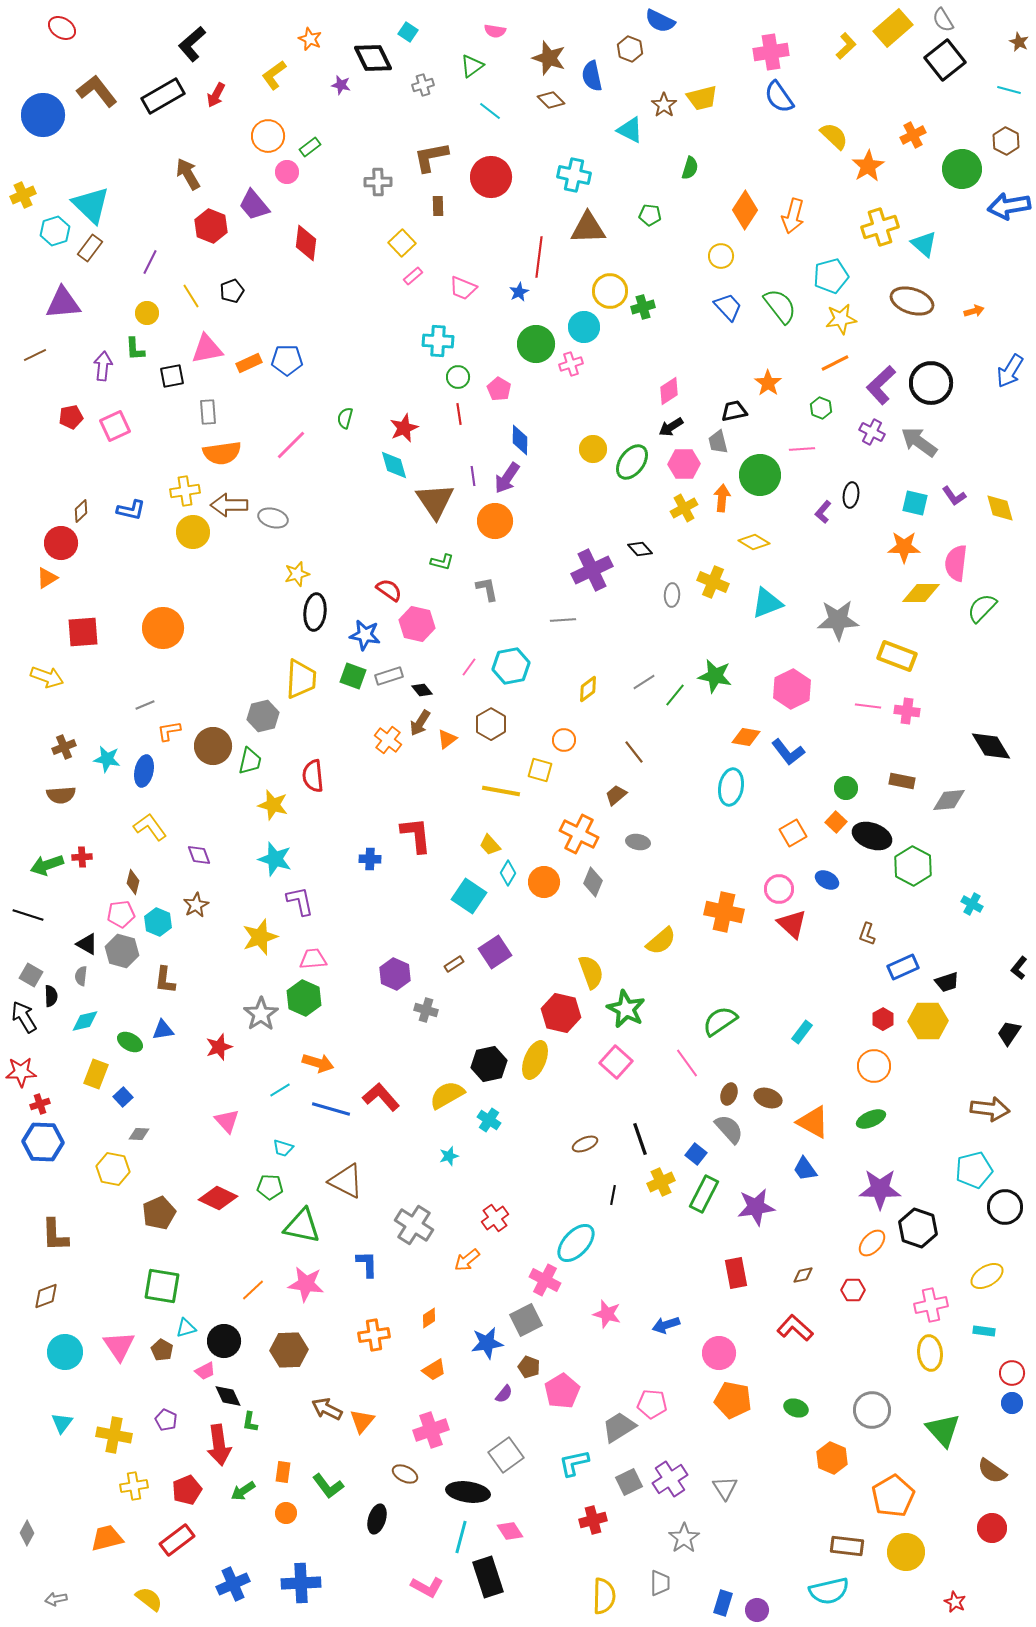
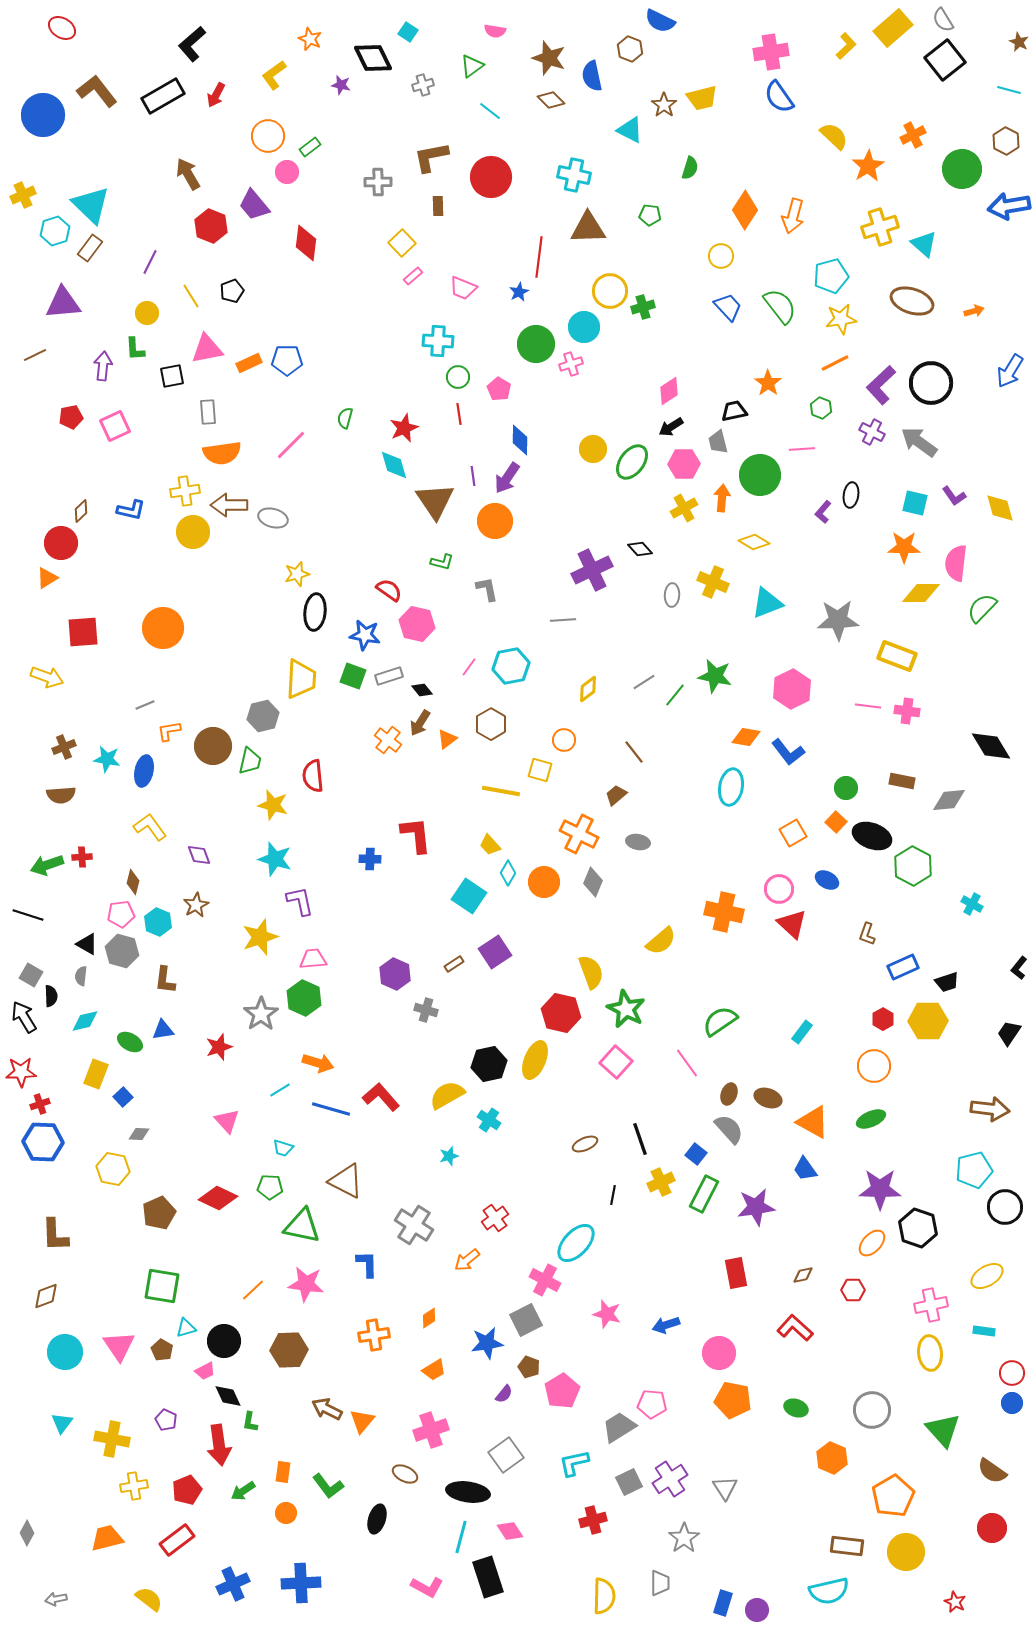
yellow cross at (114, 1435): moved 2 px left, 4 px down
